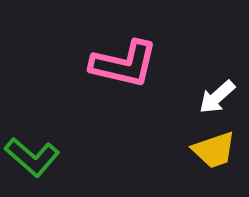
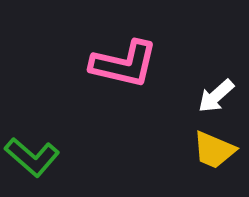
white arrow: moved 1 px left, 1 px up
yellow trapezoid: rotated 42 degrees clockwise
